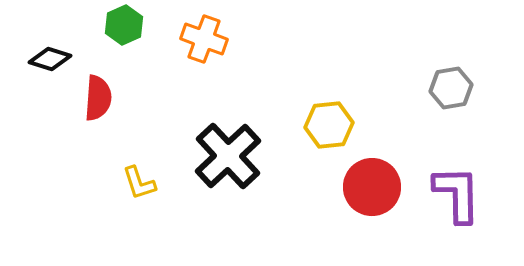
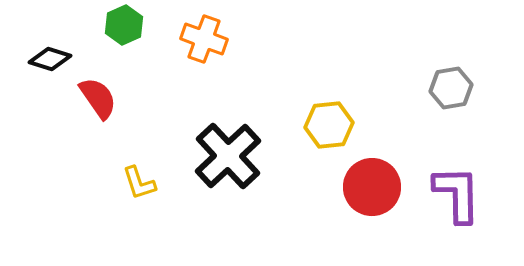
red semicircle: rotated 39 degrees counterclockwise
